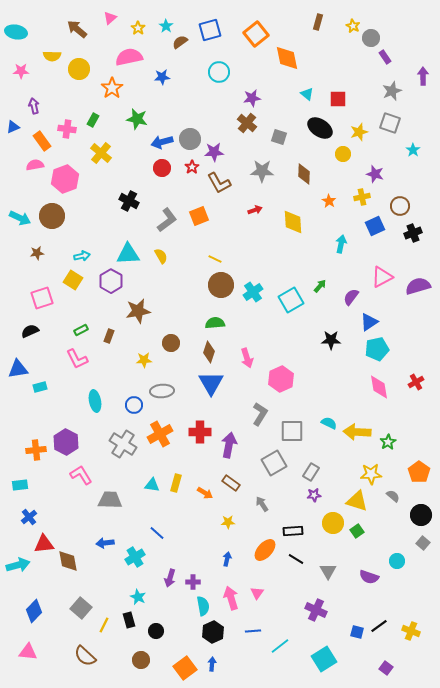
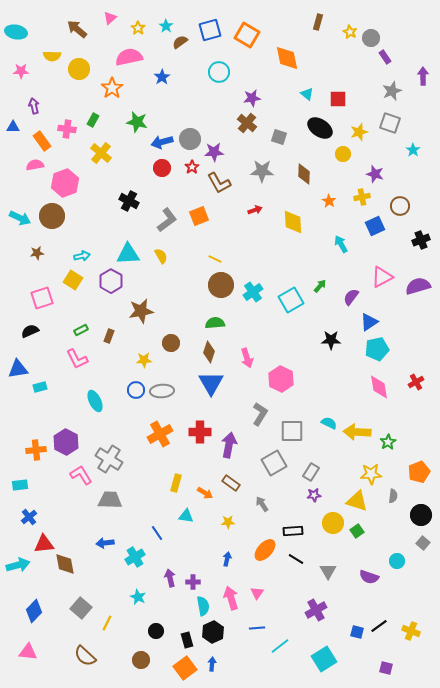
yellow star at (353, 26): moved 3 px left, 6 px down
orange square at (256, 34): moved 9 px left, 1 px down; rotated 20 degrees counterclockwise
blue star at (162, 77): rotated 28 degrees counterclockwise
green star at (137, 119): moved 3 px down
blue triangle at (13, 127): rotated 24 degrees clockwise
pink hexagon at (65, 179): moved 4 px down
black cross at (413, 233): moved 8 px right, 7 px down
cyan arrow at (341, 244): rotated 42 degrees counterclockwise
brown star at (138, 311): moved 3 px right
pink hexagon at (281, 379): rotated 10 degrees counterclockwise
cyan ellipse at (95, 401): rotated 15 degrees counterclockwise
blue circle at (134, 405): moved 2 px right, 15 px up
gray cross at (123, 444): moved 14 px left, 15 px down
orange pentagon at (419, 472): rotated 15 degrees clockwise
cyan triangle at (152, 485): moved 34 px right, 31 px down
gray semicircle at (393, 496): rotated 56 degrees clockwise
blue line at (157, 533): rotated 14 degrees clockwise
brown diamond at (68, 561): moved 3 px left, 3 px down
purple arrow at (170, 578): rotated 150 degrees clockwise
purple cross at (316, 610): rotated 35 degrees clockwise
black rectangle at (129, 620): moved 58 px right, 20 px down
yellow line at (104, 625): moved 3 px right, 2 px up
blue line at (253, 631): moved 4 px right, 3 px up
purple square at (386, 668): rotated 24 degrees counterclockwise
